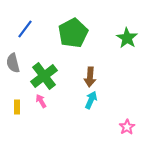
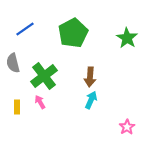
blue line: rotated 18 degrees clockwise
pink arrow: moved 1 px left, 1 px down
